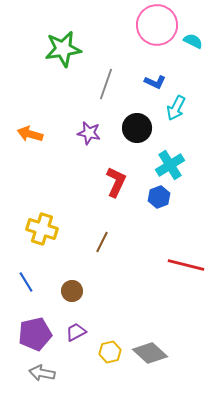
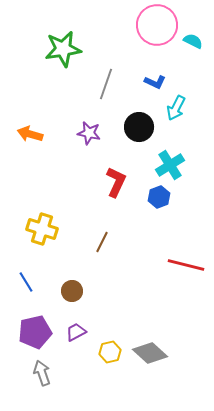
black circle: moved 2 px right, 1 px up
purple pentagon: moved 2 px up
gray arrow: rotated 60 degrees clockwise
